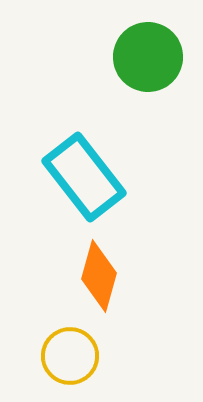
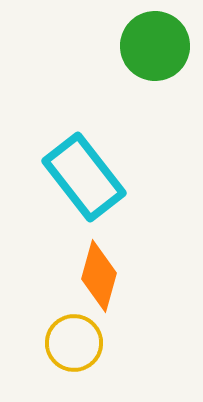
green circle: moved 7 px right, 11 px up
yellow circle: moved 4 px right, 13 px up
